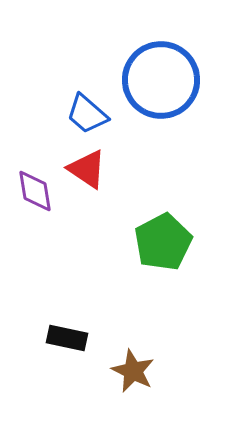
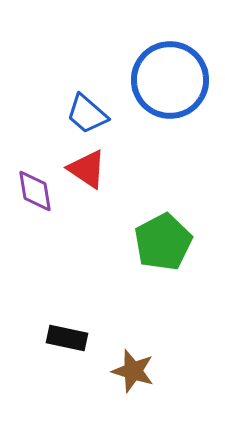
blue circle: moved 9 px right
brown star: rotated 9 degrees counterclockwise
